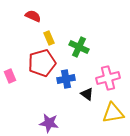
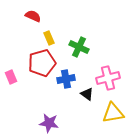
pink rectangle: moved 1 px right, 1 px down
